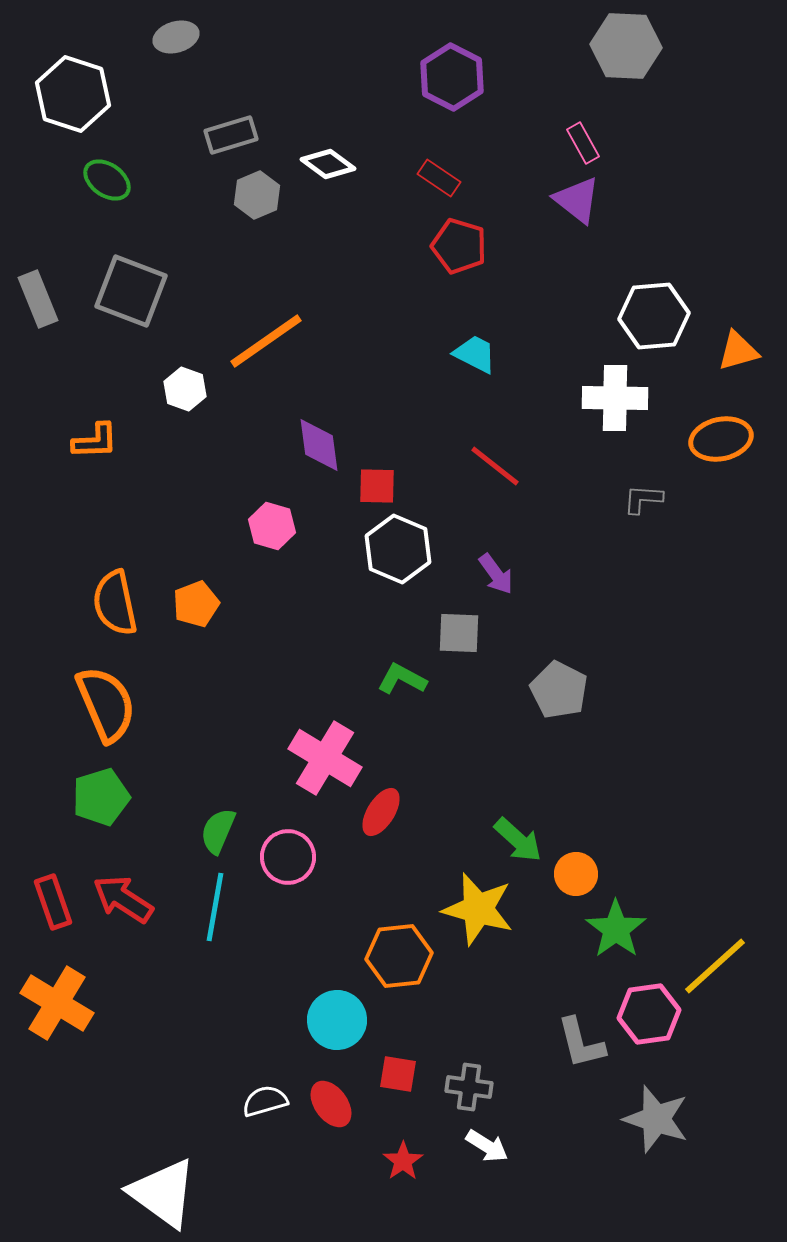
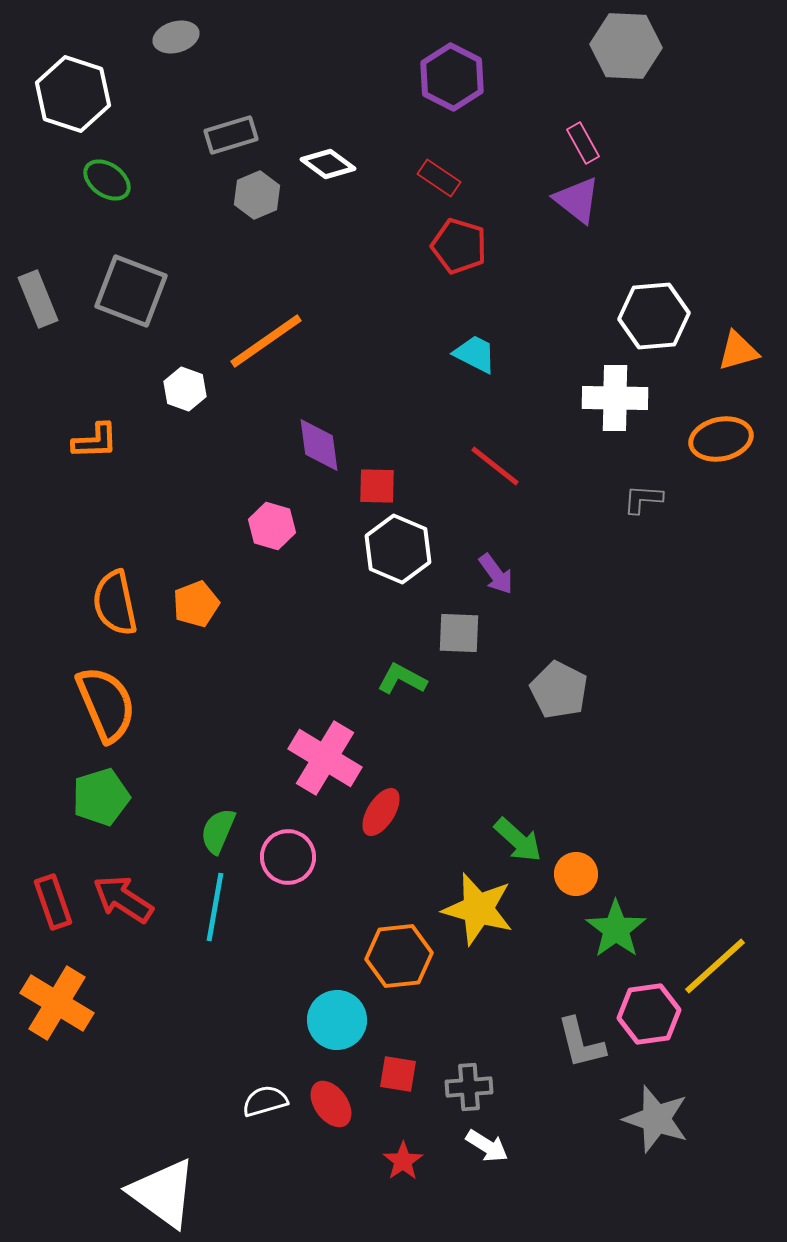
gray cross at (469, 1087): rotated 12 degrees counterclockwise
